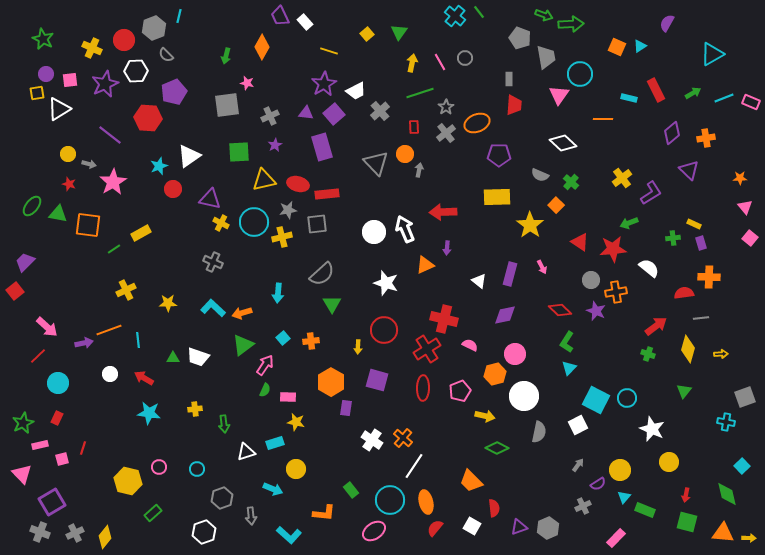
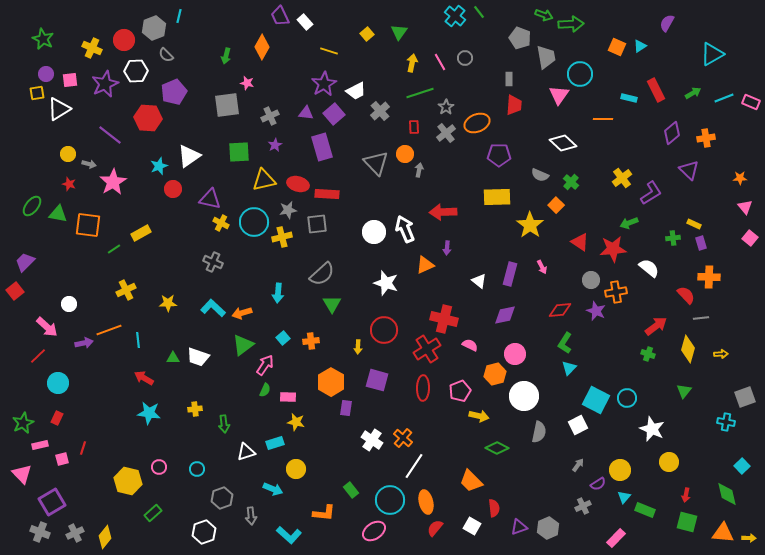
red rectangle at (327, 194): rotated 10 degrees clockwise
red semicircle at (684, 293): moved 2 px right, 2 px down; rotated 54 degrees clockwise
red diamond at (560, 310): rotated 50 degrees counterclockwise
green L-shape at (567, 342): moved 2 px left, 1 px down
white circle at (110, 374): moved 41 px left, 70 px up
yellow arrow at (485, 416): moved 6 px left
